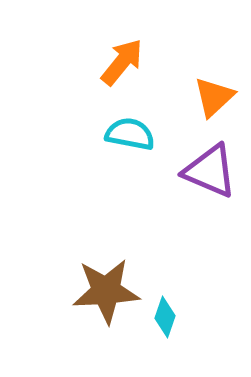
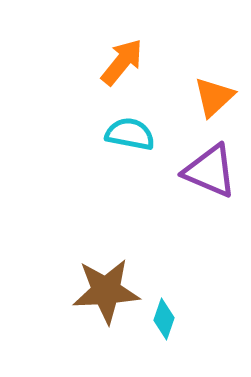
cyan diamond: moved 1 px left, 2 px down
